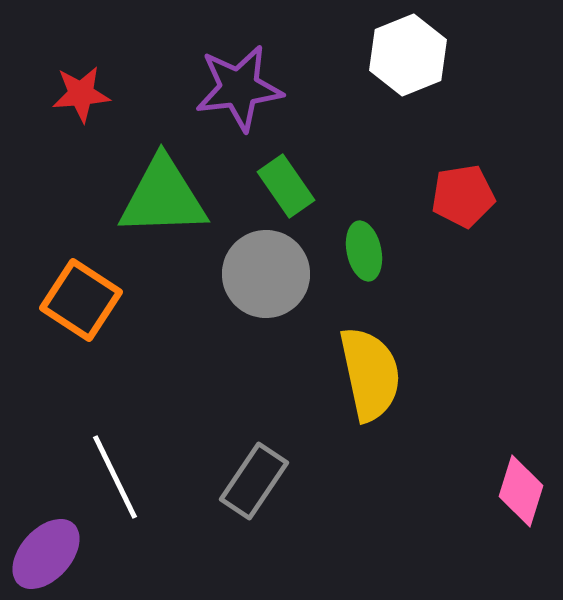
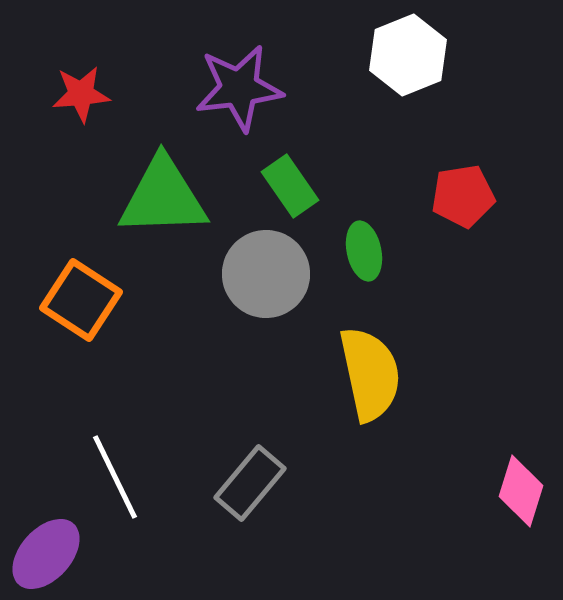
green rectangle: moved 4 px right
gray rectangle: moved 4 px left, 2 px down; rotated 6 degrees clockwise
